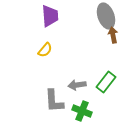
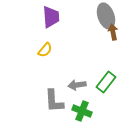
purple trapezoid: moved 1 px right, 1 px down
brown arrow: moved 3 px up
